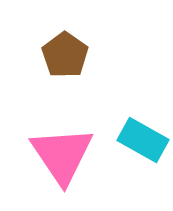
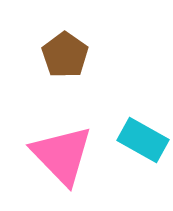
pink triangle: rotated 10 degrees counterclockwise
